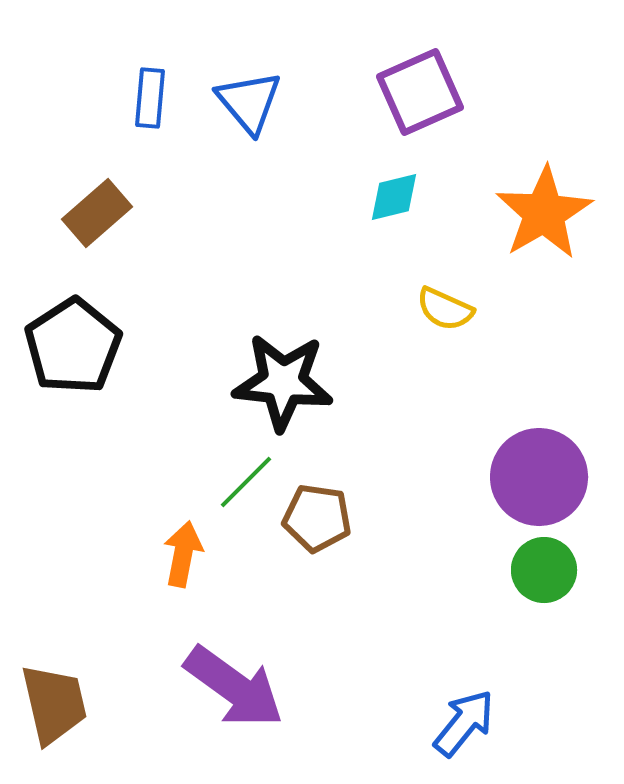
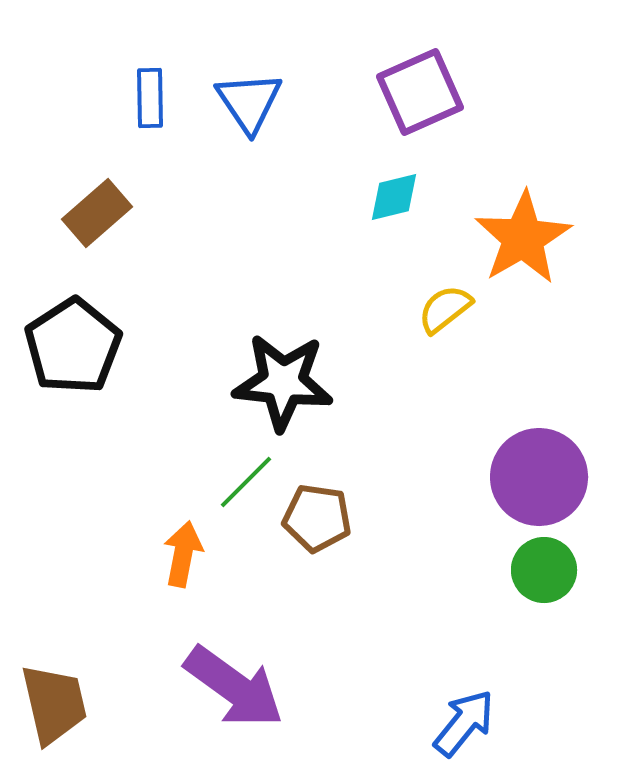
blue rectangle: rotated 6 degrees counterclockwise
blue triangle: rotated 6 degrees clockwise
orange star: moved 21 px left, 25 px down
yellow semicircle: rotated 118 degrees clockwise
